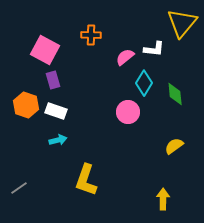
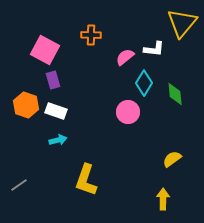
yellow semicircle: moved 2 px left, 13 px down
gray line: moved 3 px up
